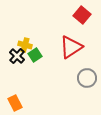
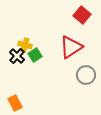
gray circle: moved 1 px left, 3 px up
